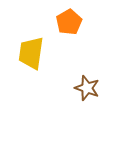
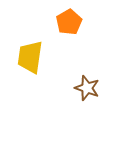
yellow trapezoid: moved 1 px left, 4 px down
